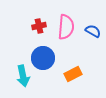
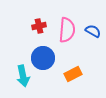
pink semicircle: moved 1 px right, 3 px down
